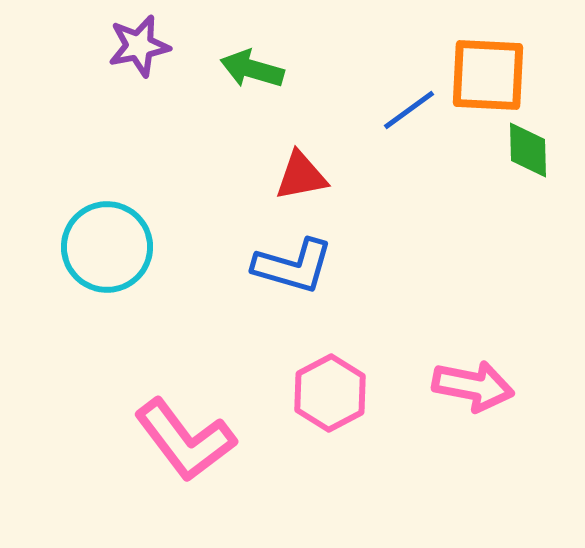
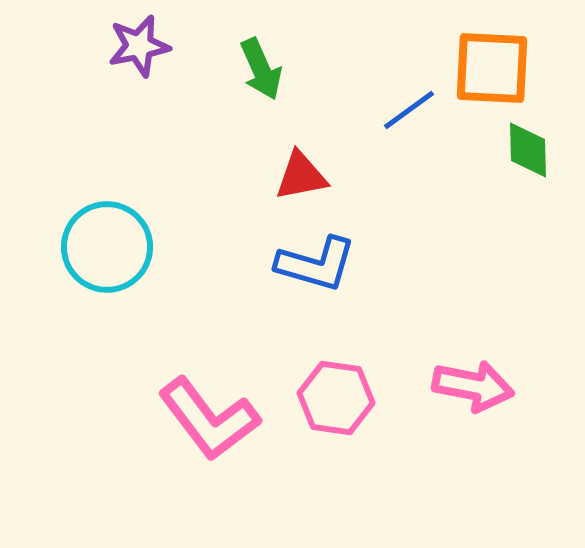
green arrow: moved 9 px right; rotated 130 degrees counterclockwise
orange square: moved 4 px right, 7 px up
blue L-shape: moved 23 px right, 2 px up
pink hexagon: moved 6 px right, 5 px down; rotated 24 degrees counterclockwise
pink L-shape: moved 24 px right, 21 px up
